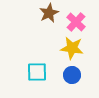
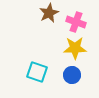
pink cross: rotated 24 degrees counterclockwise
yellow star: moved 3 px right; rotated 10 degrees counterclockwise
cyan square: rotated 20 degrees clockwise
